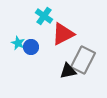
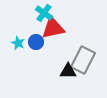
cyan cross: moved 3 px up
red triangle: moved 10 px left, 6 px up; rotated 15 degrees clockwise
blue circle: moved 5 px right, 5 px up
black triangle: rotated 12 degrees clockwise
